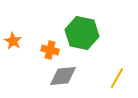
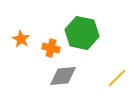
orange star: moved 8 px right, 2 px up
orange cross: moved 1 px right, 2 px up
yellow line: rotated 15 degrees clockwise
